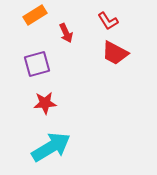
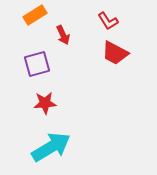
red arrow: moved 3 px left, 2 px down
